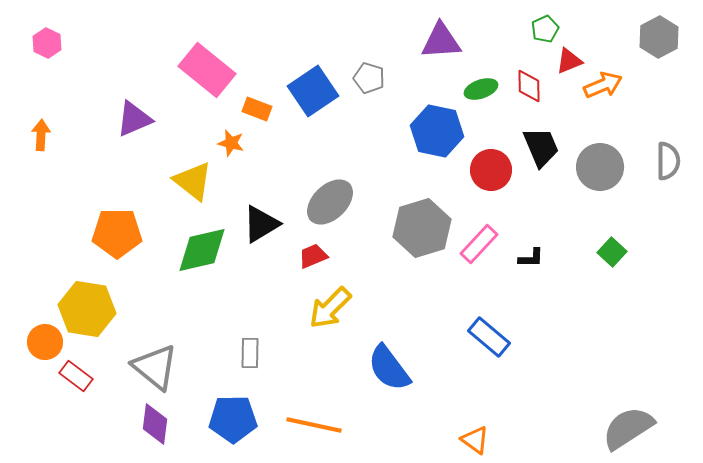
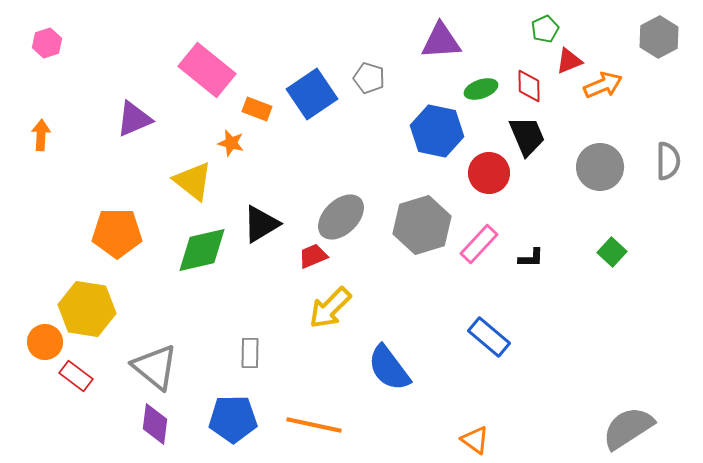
pink hexagon at (47, 43): rotated 16 degrees clockwise
blue square at (313, 91): moved 1 px left, 3 px down
black trapezoid at (541, 147): moved 14 px left, 11 px up
red circle at (491, 170): moved 2 px left, 3 px down
gray ellipse at (330, 202): moved 11 px right, 15 px down
gray hexagon at (422, 228): moved 3 px up
